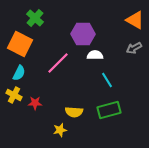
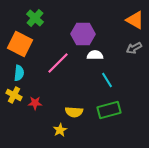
cyan semicircle: rotated 21 degrees counterclockwise
yellow star: rotated 16 degrees counterclockwise
